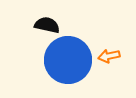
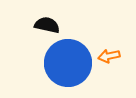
blue circle: moved 3 px down
